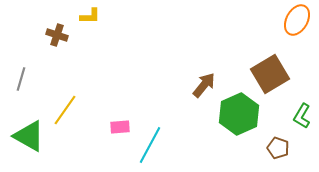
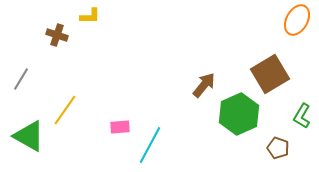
gray line: rotated 15 degrees clockwise
